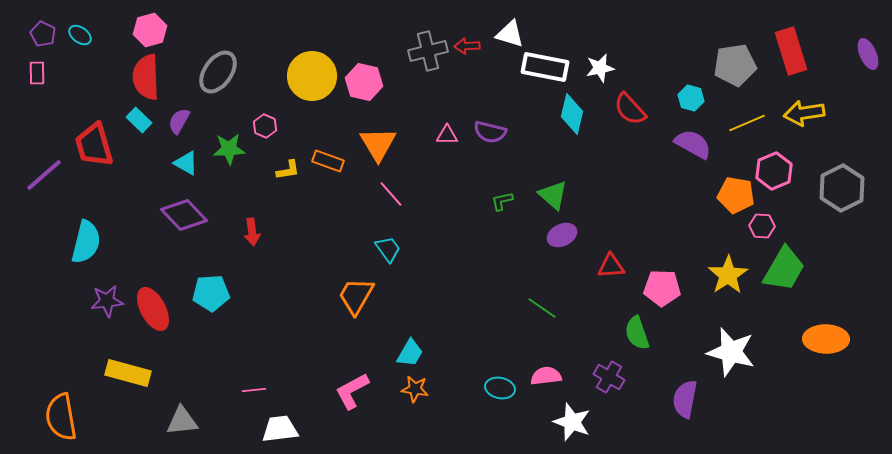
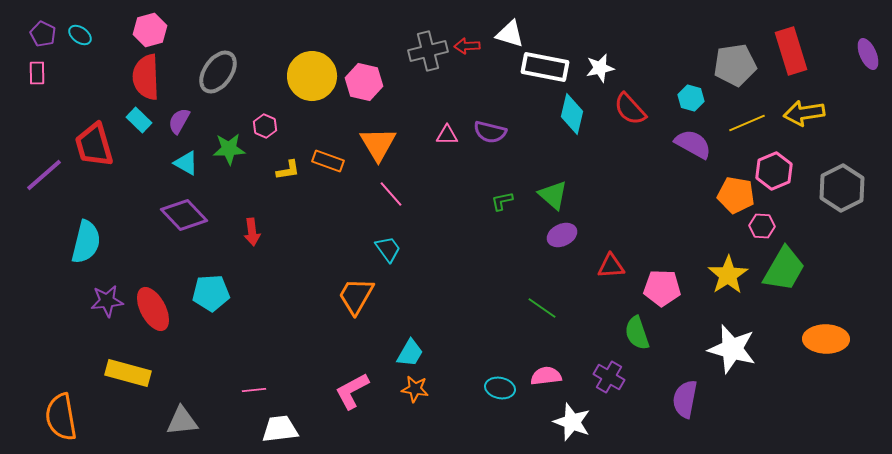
white star at (731, 352): moved 1 px right, 3 px up
